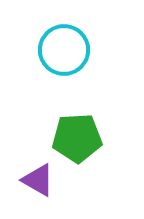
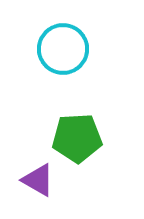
cyan circle: moved 1 px left, 1 px up
